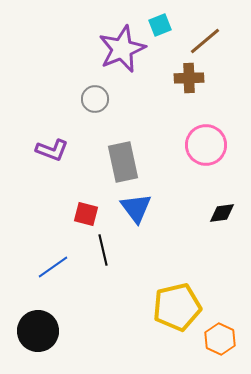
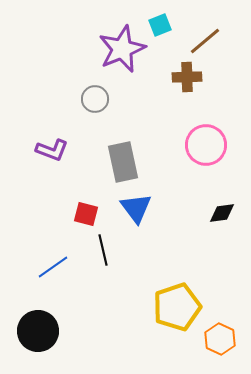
brown cross: moved 2 px left, 1 px up
yellow pentagon: rotated 6 degrees counterclockwise
